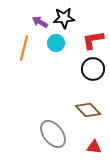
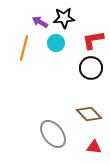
black circle: moved 2 px left, 1 px up
brown diamond: moved 1 px right, 4 px down
